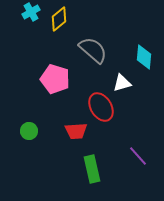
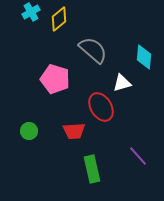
red trapezoid: moved 2 px left
